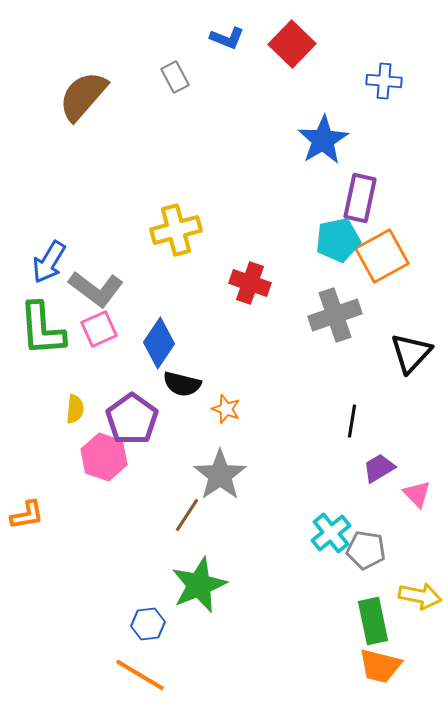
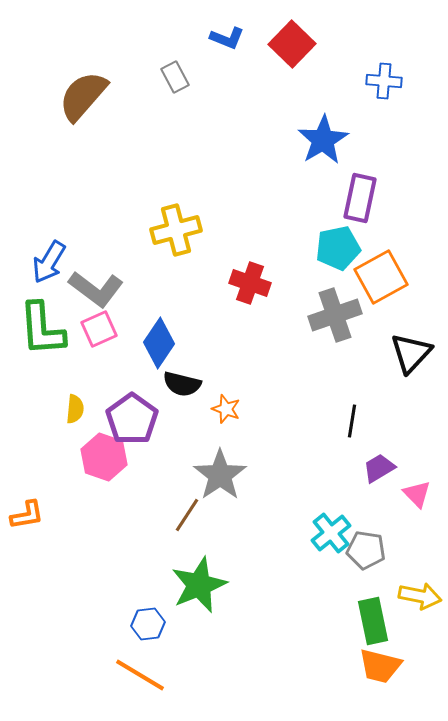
cyan pentagon: moved 8 px down
orange square: moved 1 px left, 21 px down
